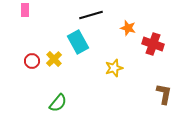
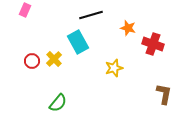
pink rectangle: rotated 24 degrees clockwise
